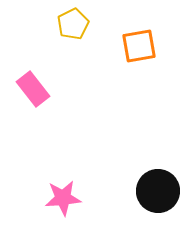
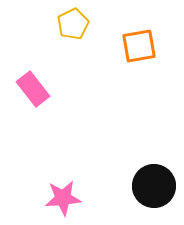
black circle: moved 4 px left, 5 px up
